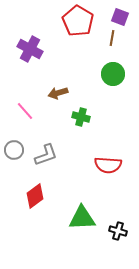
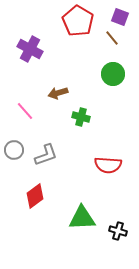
brown line: rotated 49 degrees counterclockwise
